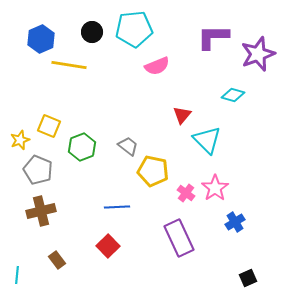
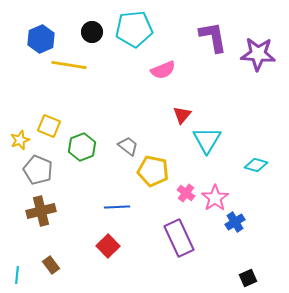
purple L-shape: rotated 80 degrees clockwise
purple star: rotated 24 degrees clockwise
pink semicircle: moved 6 px right, 4 px down
cyan diamond: moved 23 px right, 70 px down
cyan triangle: rotated 16 degrees clockwise
pink star: moved 10 px down
brown rectangle: moved 6 px left, 5 px down
